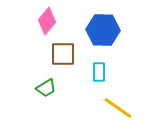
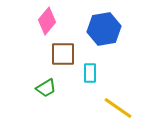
blue hexagon: moved 1 px right, 1 px up; rotated 12 degrees counterclockwise
cyan rectangle: moved 9 px left, 1 px down
